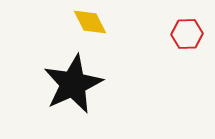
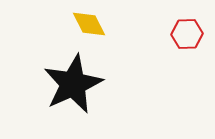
yellow diamond: moved 1 px left, 2 px down
